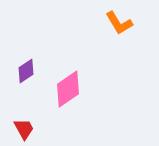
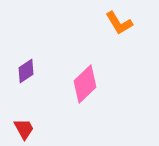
pink diamond: moved 17 px right, 5 px up; rotated 9 degrees counterclockwise
